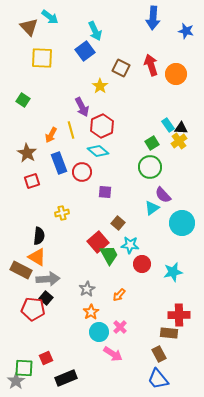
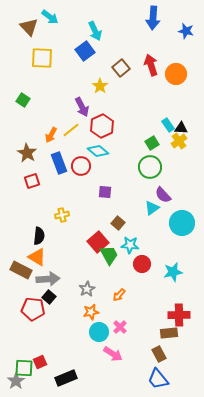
brown square at (121, 68): rotated 24 degrees clockwise
yellow line at (71, 130): rotated 66 degrees clockwise
red circle at (82, 172): moved 1 px left, 6 px up
yellow cross at (62, 213): moved 2 px down
black square at (46, 298): moved 3 px right, 1 px up
orange star at (91, 312): rotated 21 degrees clockwise
brown rectangle at (169, 333): rotated 12 degrees counterclockwise
red square at (46, 358): moved 6 px left, 4 px down
